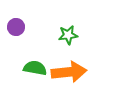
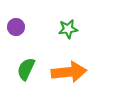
green star: moved 6 px up
green semicircle: moved 9 px left, 1 px down; rotated 75 degrees counterclockwise
